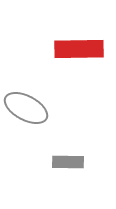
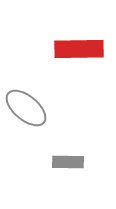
gray ellipse: rotated 12 degrees clockwise
